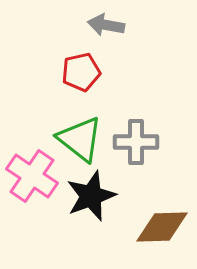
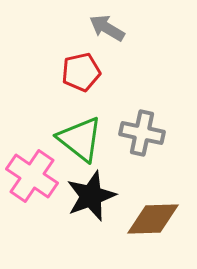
gray arrow: moved 1 px right, 3 px down; rotated 21 degrees clockwise
gray cross: moved 6 px right, 9 px up; rotated 12 degrees clockwise
brown diamond: moved 9 px left, 8 px up
